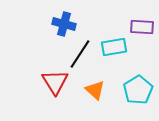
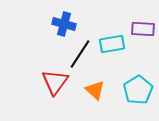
purple rectangle: moved 1 px right, 2 px down
cyan rectangle: moved 2 px left, 3 px up
red triangle: rotated 8 degrees clockwise
